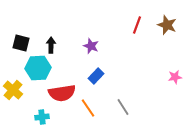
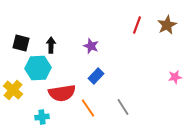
brown star: rotated 24 degrees clockwise
